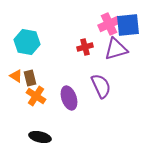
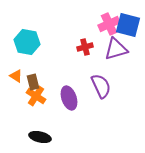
blue square: rotated 20 degrees clockwise
brown rectangle: moved 3 px right, 4 px down
